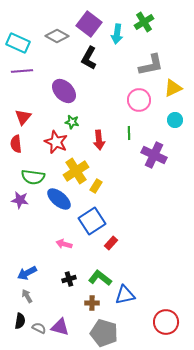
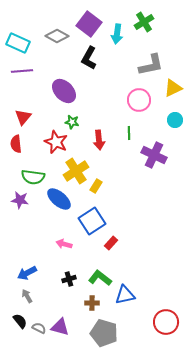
black semicircle: rotated 49 degrees counterclockwise
